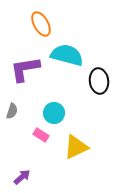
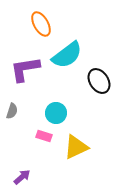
cyan semicircle: rotated 128 degrees clockwise
black ellipse: rotated 25 degrees counterclockwise
cyan circle: moved 2 px right
pink rectangle: moved 3 px right, 1 px down; rotated 14 degrees counterclockwise
